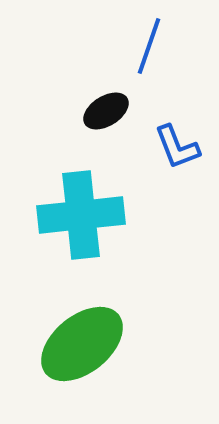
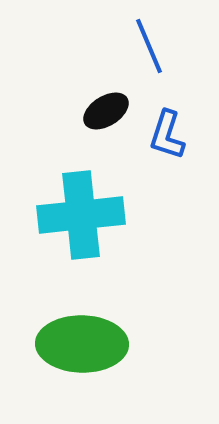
blue line: rotated 42 degrees counterclockwise
blue L-shape: moved 10 px left, 12 px up; rotated 39 degrees clockwise
green ellipse: rotated 40 degrees clockwise
